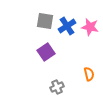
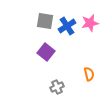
pink star: moved 4 px up; rotated 24 degrees counterclockwise
purple square: rotated 18 degrees counterclockwise
